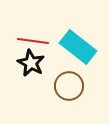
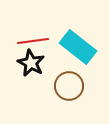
red line: rotated 16 degrees counterclockwise
